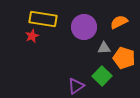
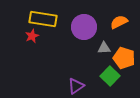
green square: moved 8 px right
